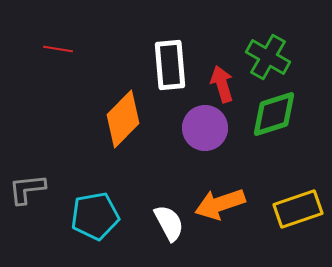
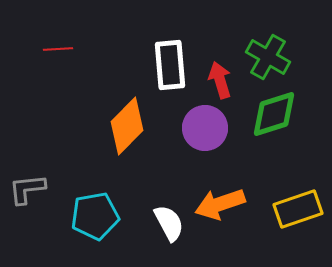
red line: rotated 12 degrees counterclockwise
red arrow: moved 2 px left, 4 px up
orange diamond: moved 4 px right, 7 px down
